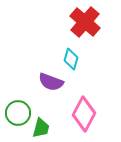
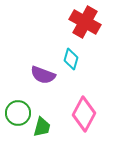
red cross: rotated 12 degrees counterclockwise
purple semicircle: moved 8 px left, 7 px up
green trapezoid: moved 1 px right, 1 px up
